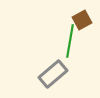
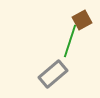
green line: rotated 8 degrees clockwise
